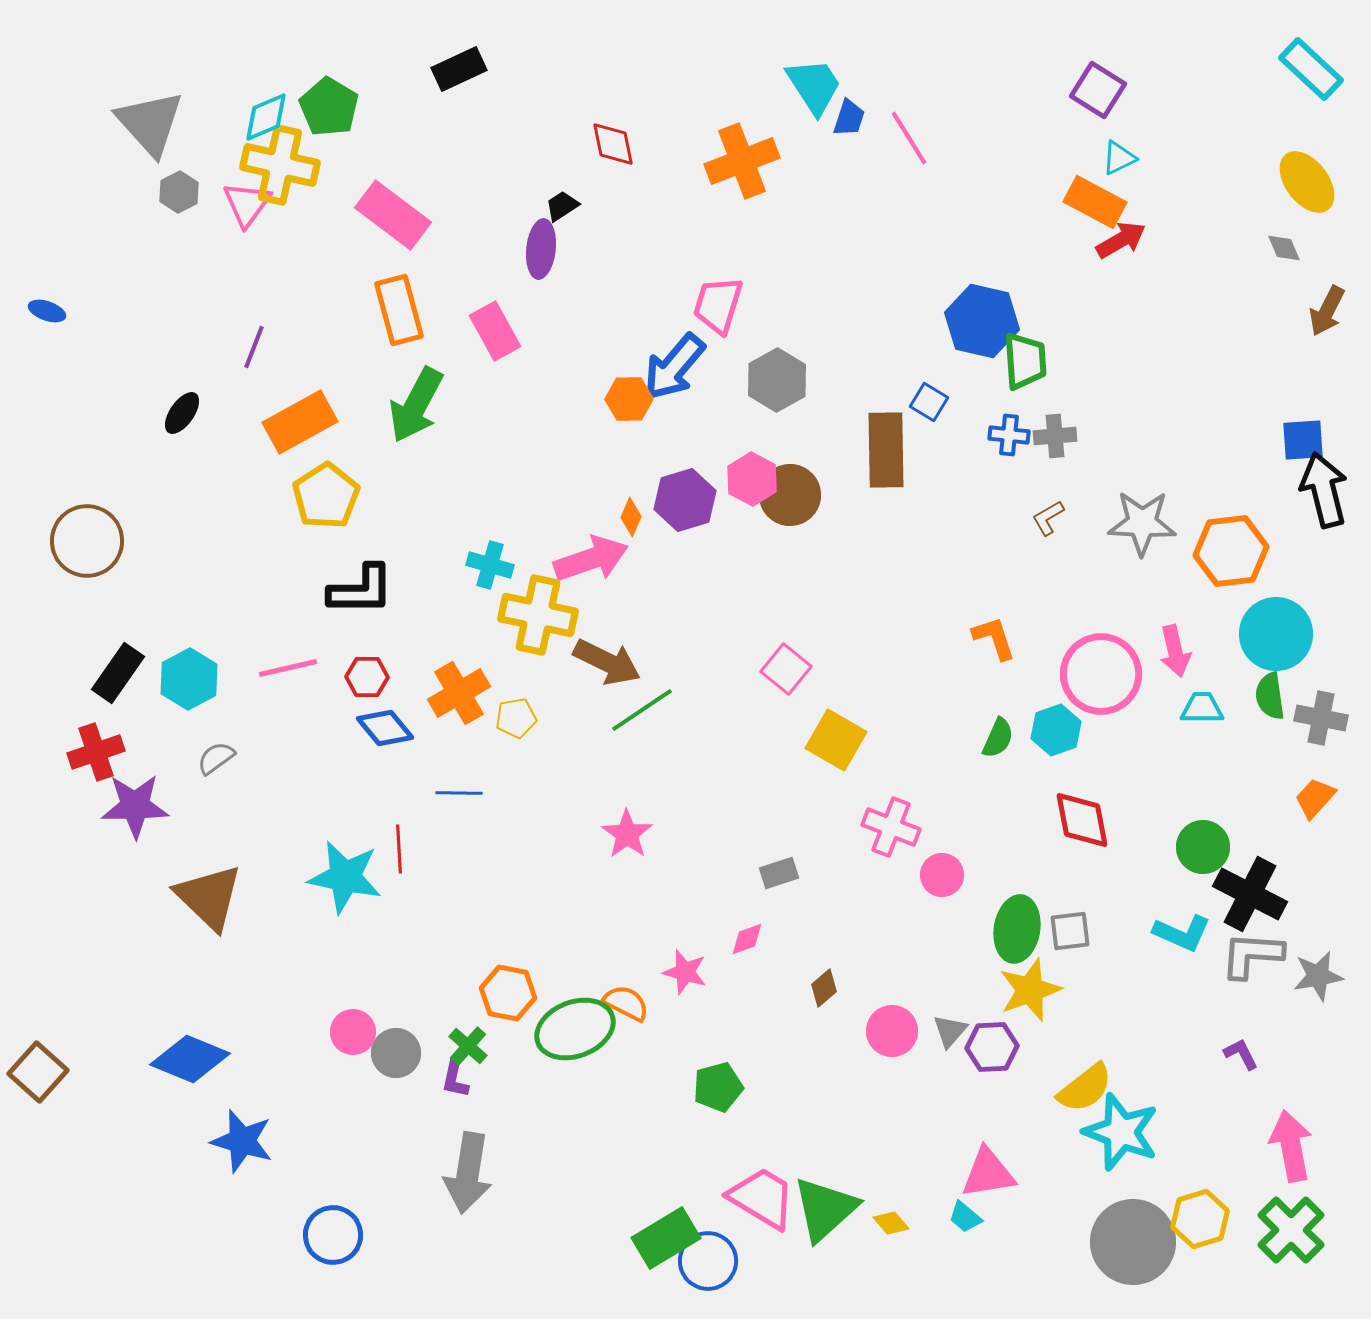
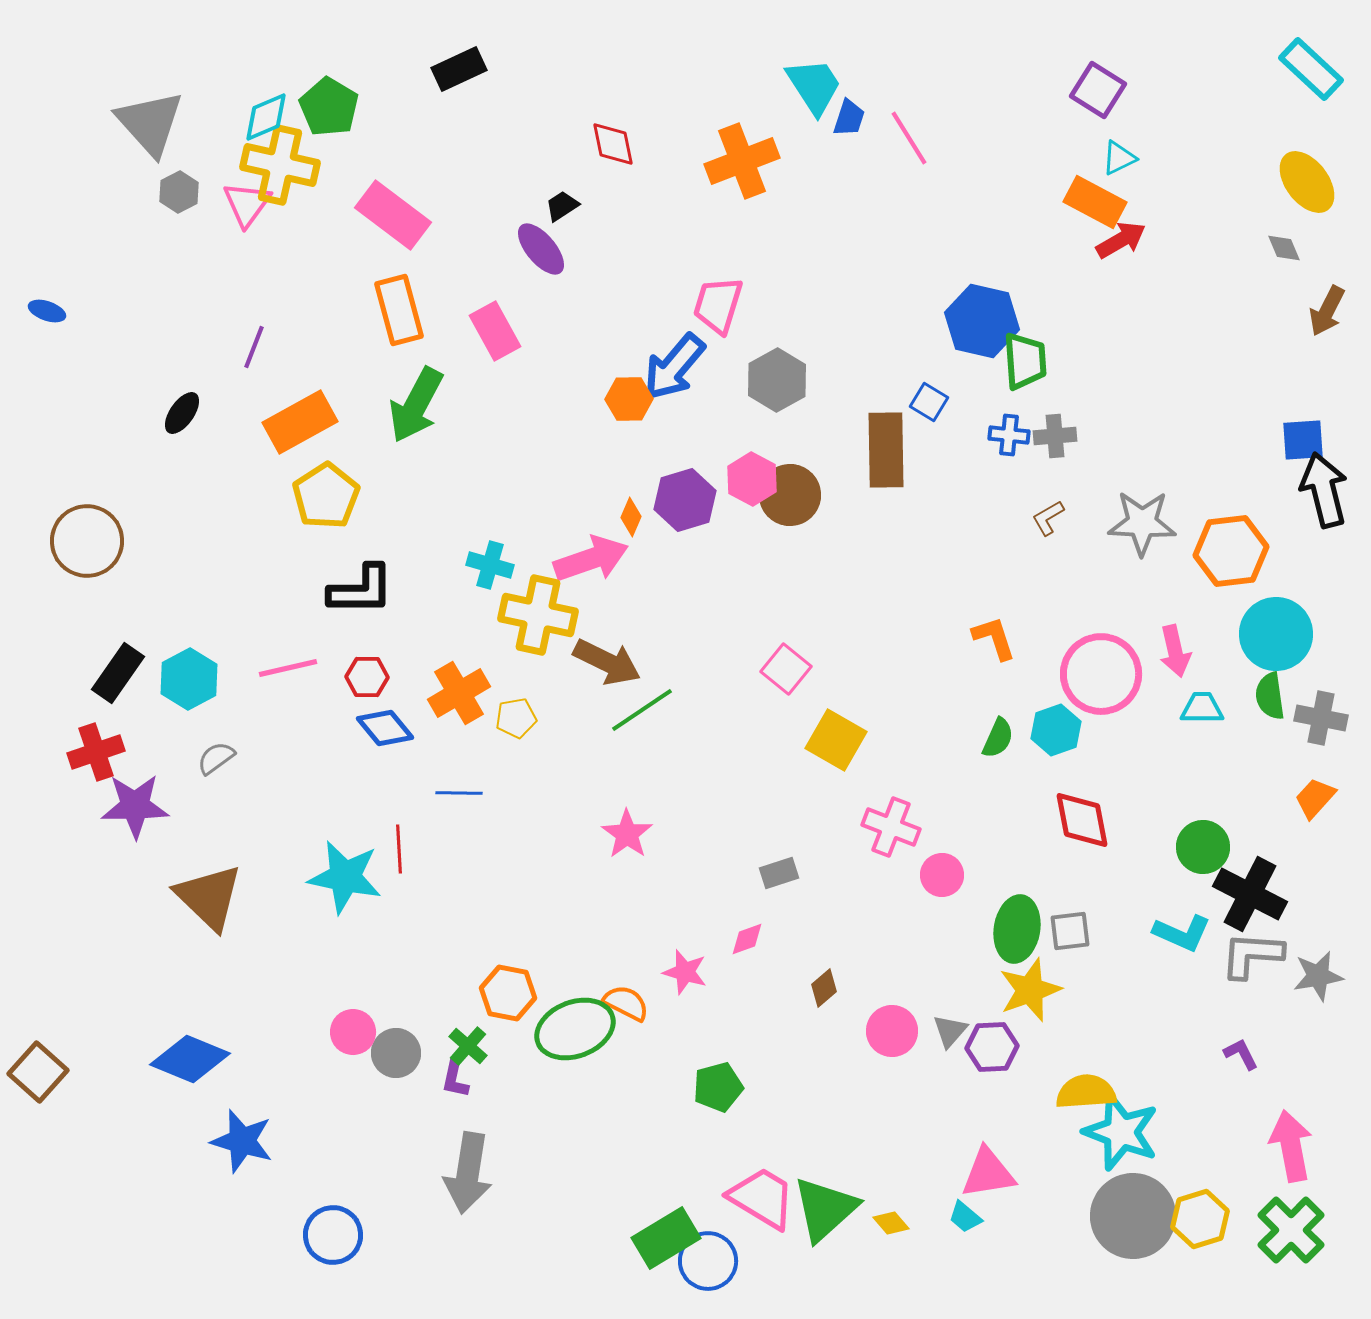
purple ellipse at (541, 249): rotated 46 degrees counterclockwise
yellow semicircle at (1085, 1088): moved 1 px right, 4 px down; rotated 146 degrees counterclockwise
gray circle at (1133, 1242): moved 26 px up
